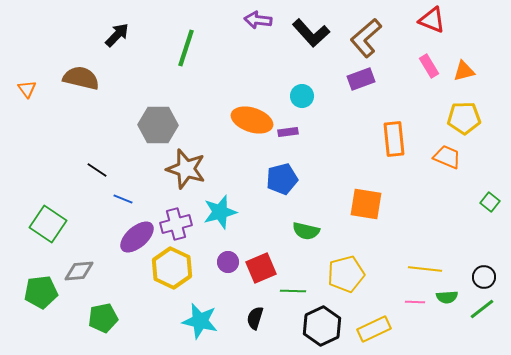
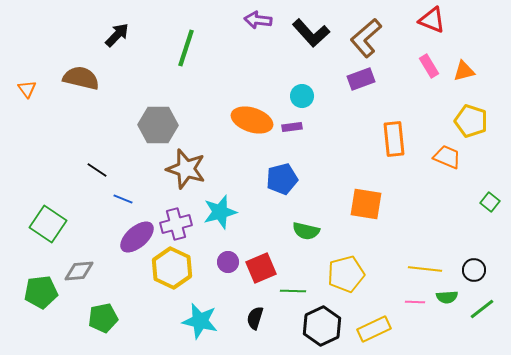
yellow pentagon at (464, 118): moved 7 px right, 3 px down; rotated 20 degrees clockwise
purple rectangle at (288, 132): moved 4 px right, 5 px up
black circle at (484, 277): moved 10 px left, 7 px up
